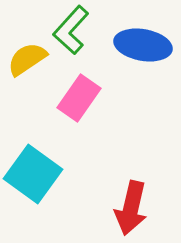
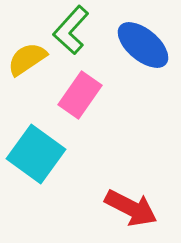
blue ellipse: rotated 30 degrees clockwise
pink rectangle: moved 1 px right, 3 px up
cyan square: moved 3 px right, 20 px up
red arrow: rotated 76 degrees counterclockwise
